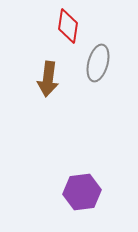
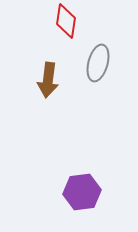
red diamond: moved 2 px left, 5 px up
brown arrow: moved 1 px down
